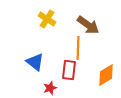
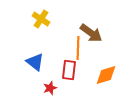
yellow cross: moved 6 px left
brown arrow: moved 3 px right, 8 px down
orange diamond: rotated 15 degrees clockwise
